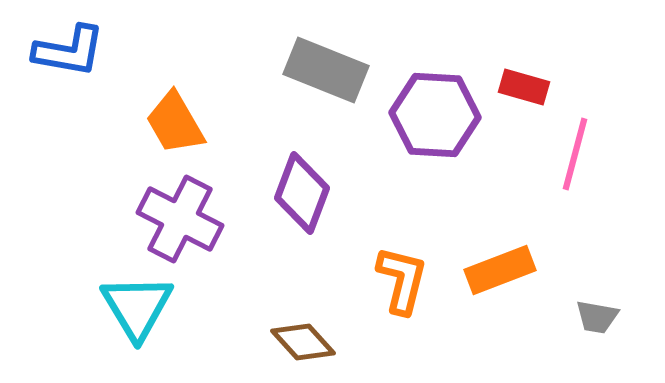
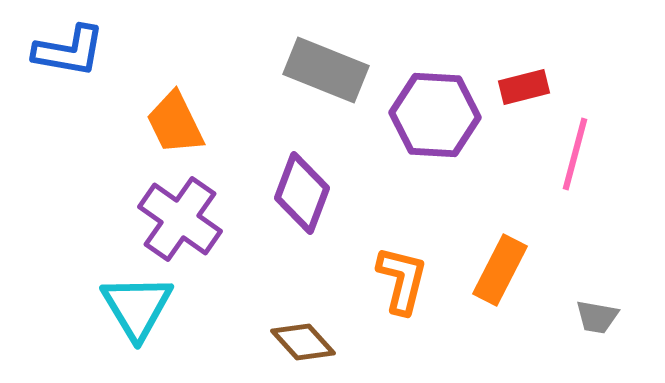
red rectangle: rotated 30 degrees counterclockwise
orange trapezoid: rotated 4 degrees clockwise
purple cross: rotated 8 degrees clockwise
orange rectangle: rotated 42 degrees counterclockwise
